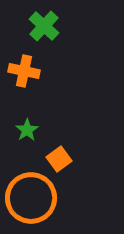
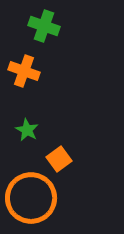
green cross: rotated 24 degrees counterclockwise
orange cross: rotated 8 degrees clockwise
green star: rotated 10 degrees counterclockwise
